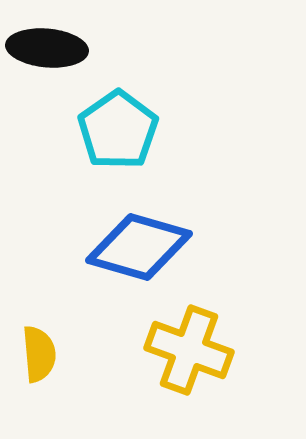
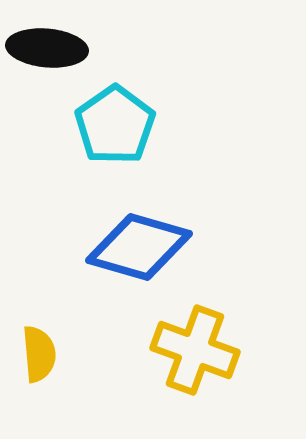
cyan pentagon: moved 3 px left, 5 px up
yellow cross: moved 6 px right
